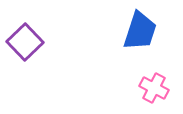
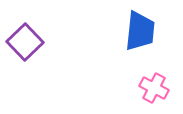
blue trapezoid: rotated 12 degrees counterclockwise
